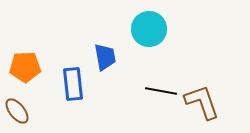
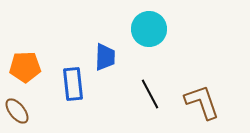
blue trapezoid: rotated 12 degrees clockwise
black line: moved 11 px left, 3 px down; rotated 52 degrees clockwise
